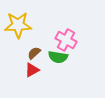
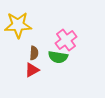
pink cross: rotated 25 degrees clockwise
brown semicircle: rotated 136 degrees clockwise
